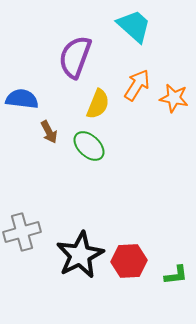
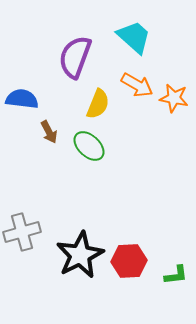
cyan trapezoid: moved 11 px down
orange arrow: rotated 88 degrees clockwise
